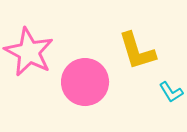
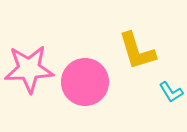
pink star: moved 17 px down; rotated 30 degrees counterclockwise
